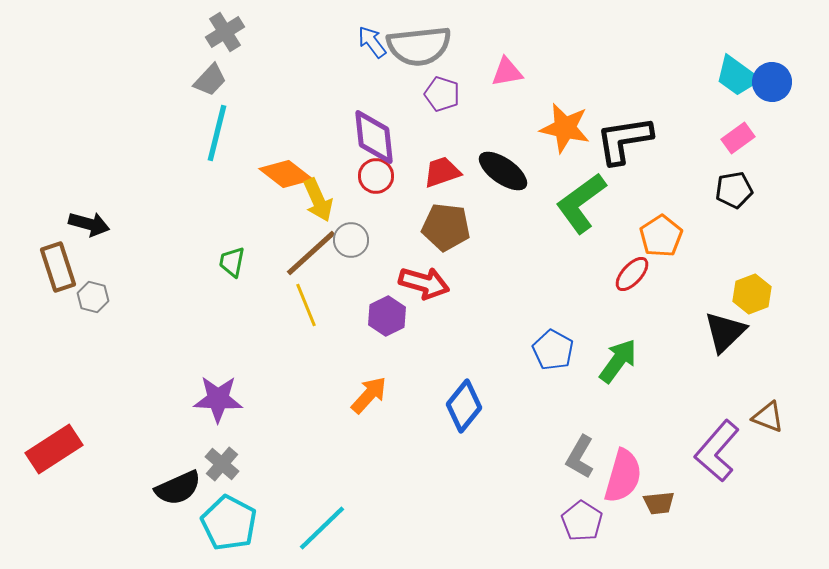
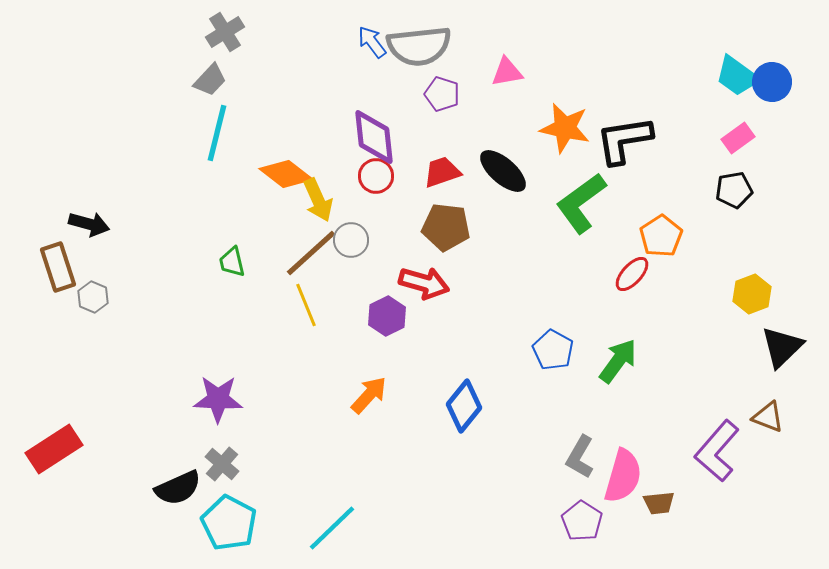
black ellipse at (503, 171): rotated 6 degrees clockwise
green trapezoid at (232, 262): rotated 24 degrees counterclockwise
gray hexagon at (93, 297): rotated 8 degrees clockwise
black triangle at (725, 332): moved 57 px right, 15 px down
cyan line at (322, 528): moved 10 px right
